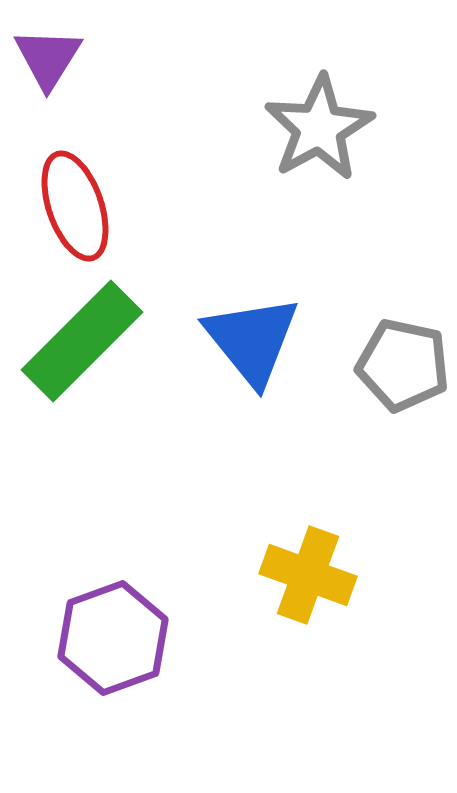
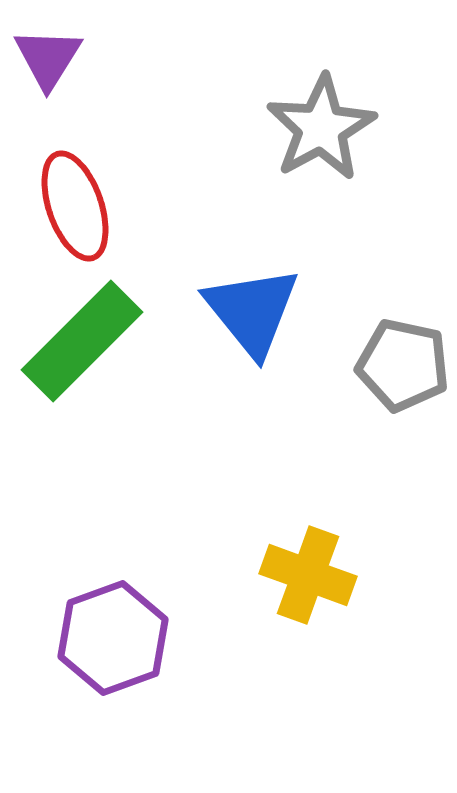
gray star: moved 2 px right
blue triangle: moved 29 px up
